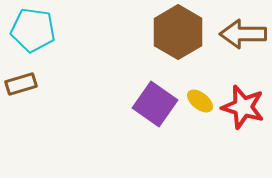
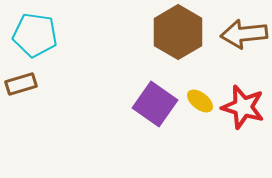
cyan pentagon: moved 2 px right, 5 px down
brown arrow: moved 1 px right; rotated 6 degrees counterclockwise
